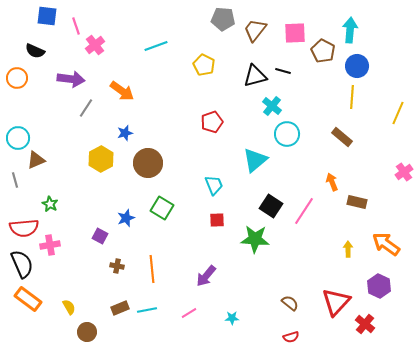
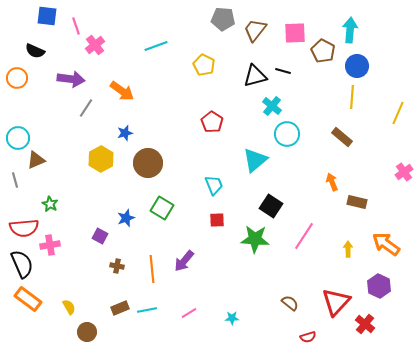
red pentagon at (212, 122): rotated 20 degrees counterclockwise
pink line at (304, 211): moved 25 px down
purple arrow at (206, 276): moved 22 px left, 15 px up
red semicircle at (291, 337): moved 17 px right
